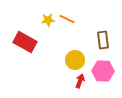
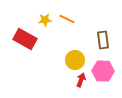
yellow star: moved 3 px left
red rectangle: moved 3 px up
red arrow: moved 1 px right, 1 px up
